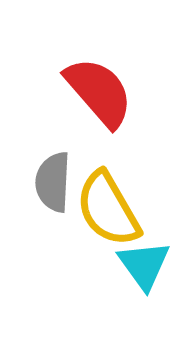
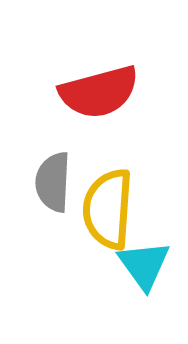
red semicircle: rotated 116 degrees clockwise
yellow semicircle: rotated 34 degrees clockwise
